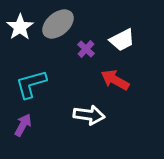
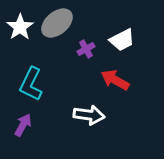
gray ellipse: moved 1 px left, 1 px up
purple cross: rotated 18 degrees clockwise
cyan L-shape: rotated 48 degrees counterclockwise
